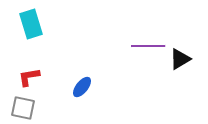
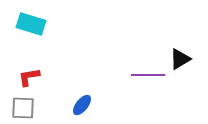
cyan rectangle: rotated 56 degrees counterclockwise
purple line: moved 29 px down
blue ellipse: moved 18 px down
gray square: rotated 10 degrees counterclockwise
